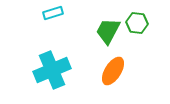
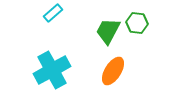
cyan rectangle: rotated 24 degrees counterclockwise
cyan cross: rotated 6 degrees counterclockwise
